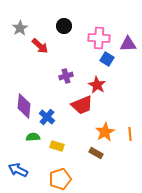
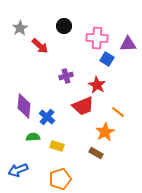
pink cross: moved 2 px left
red trapezoid: moved 1 px right, 1 px down
orange line: moved 12 px left, 22 px up; rotated 48 degrees counterclockwise
blue arrow: rotated 48 degrees counterclockwise
